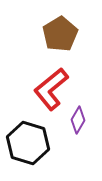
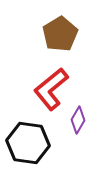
black hexagon: rotated 9 degrees counterclockwise
